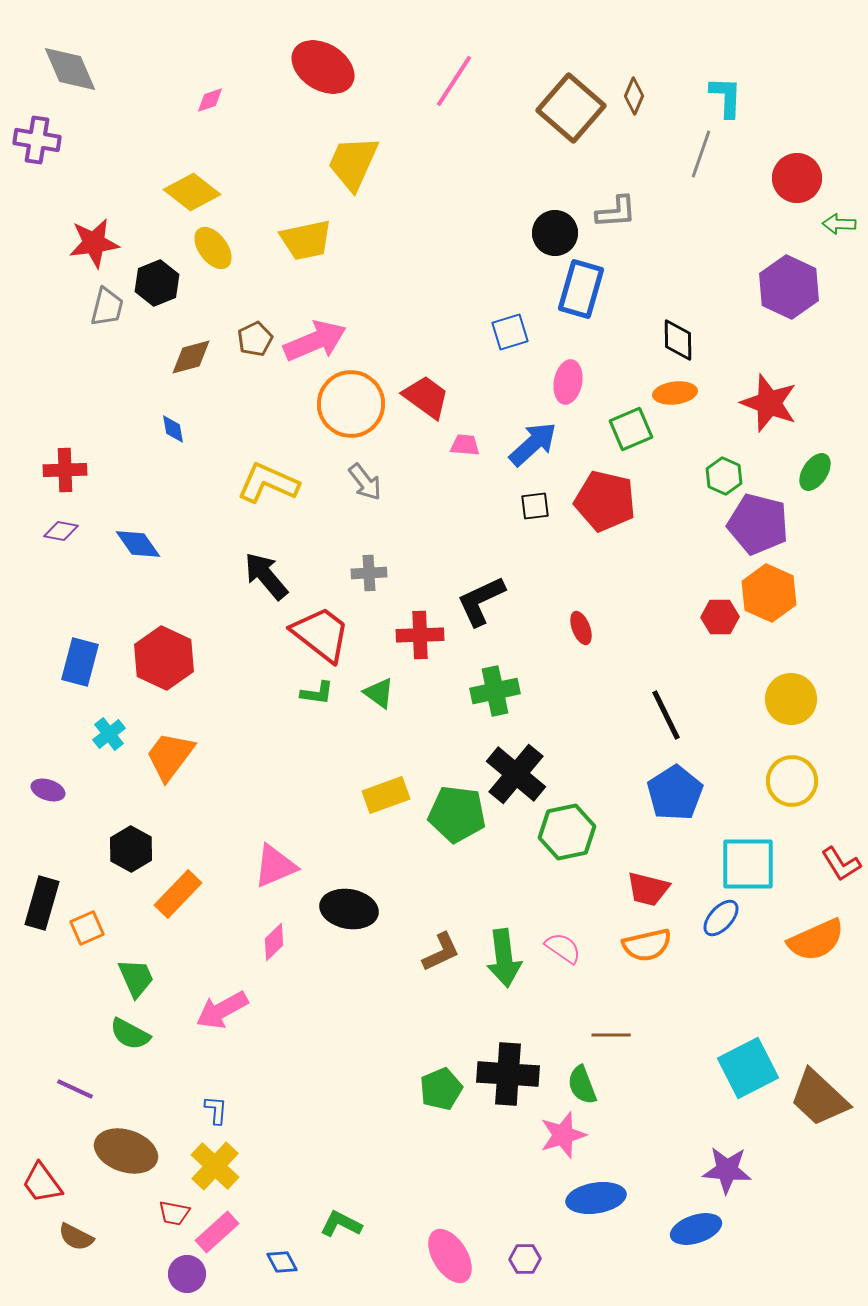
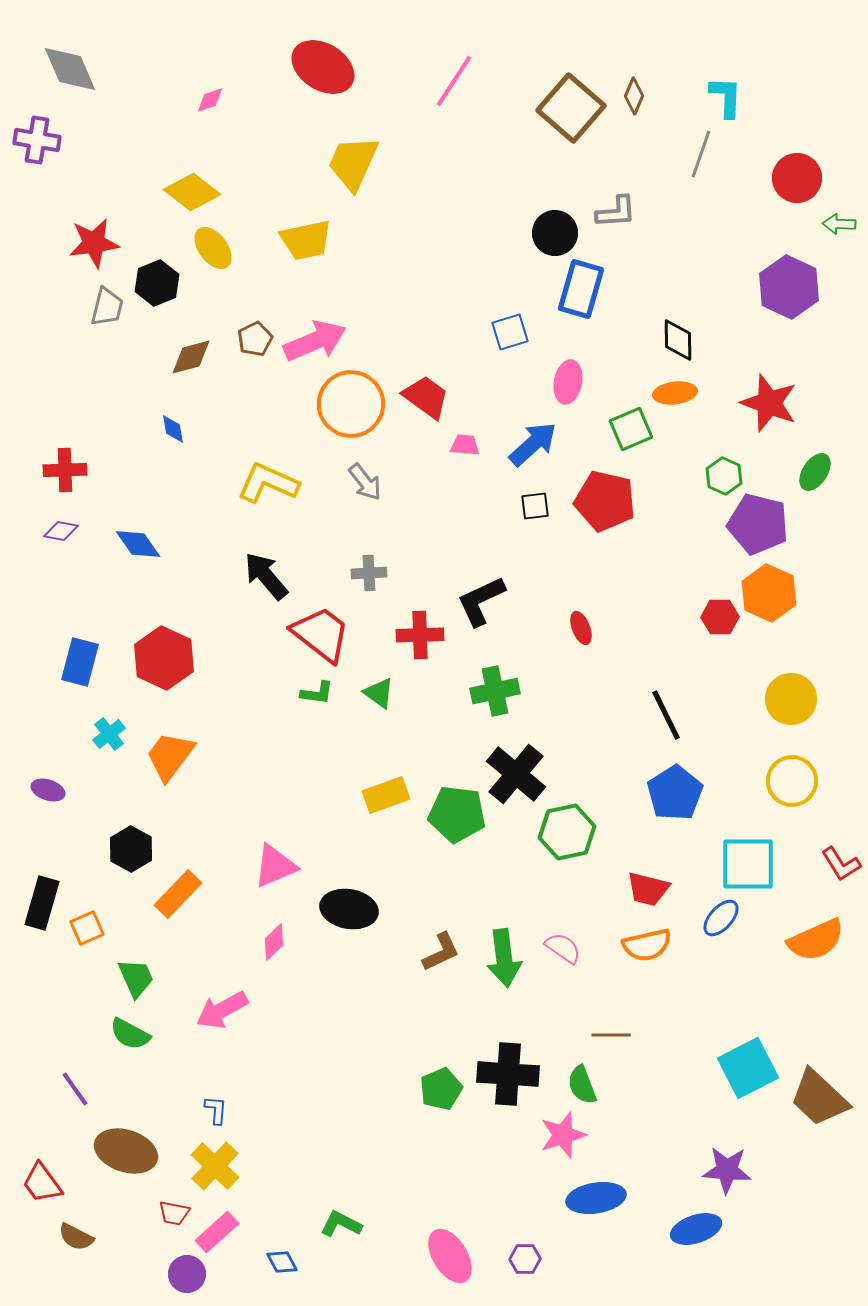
purple line at (75, 1089): rotated 30 degrees clockwise
